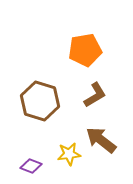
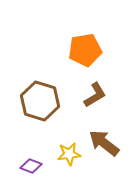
brown arrow: moved 3 px right, 3 px down
